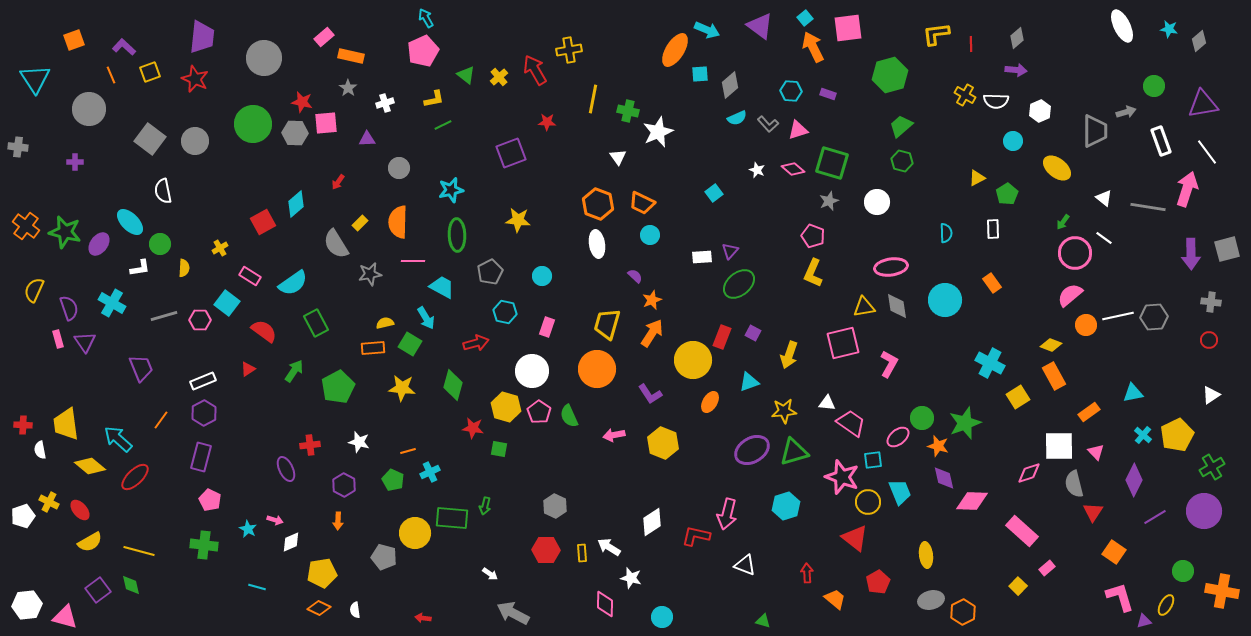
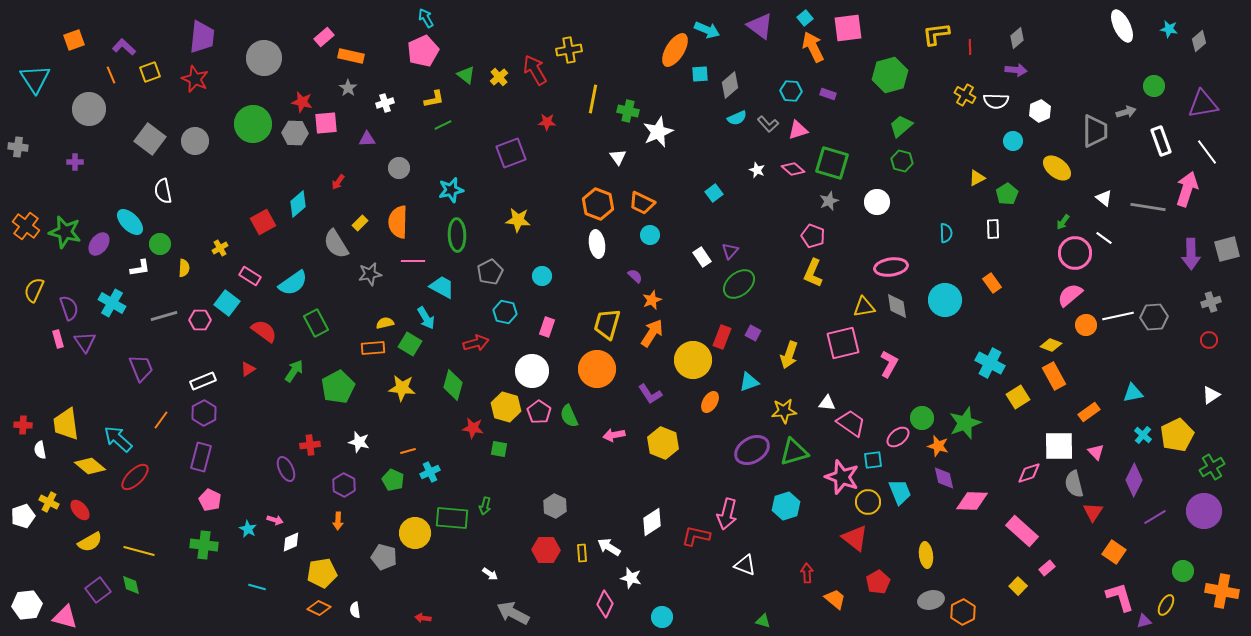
red line at (971, 44): moved 1 px left, 3 px down
cyan diamond at (296, 204): moved 2 px right
white rectangle at (702, 257): rotated 60 degrees clockwise
gray cross at (1211, 302): rotated 24 degrees counterclockwise
pink diamond at (605, 604): rotated 24 degrees clockwise
